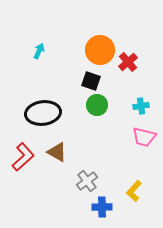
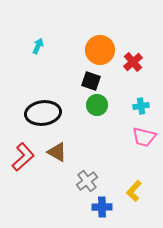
cyan arrow: moved 1 px left, 5 px up
red cross: moved 5 px right
